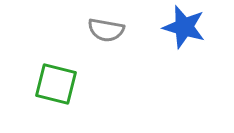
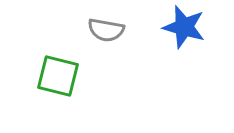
green square: moved 2 px right, 8 px up
